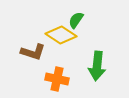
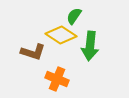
green semicircle: moved 2 px left, 4 px up
green arrow: moved 7 px left, 20 px up
orange cross: rotated 10 degrees clockwise
